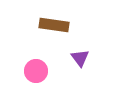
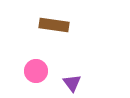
purple triangle: moved 8 px left, 25 px down
